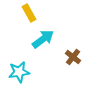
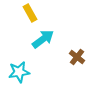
yellow rectangle: moved 1 px right
brown cross: moved 4 px right
